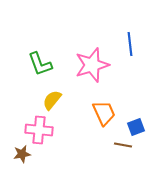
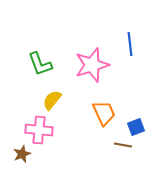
brown star: rotated 12 degrees counterclockwise
